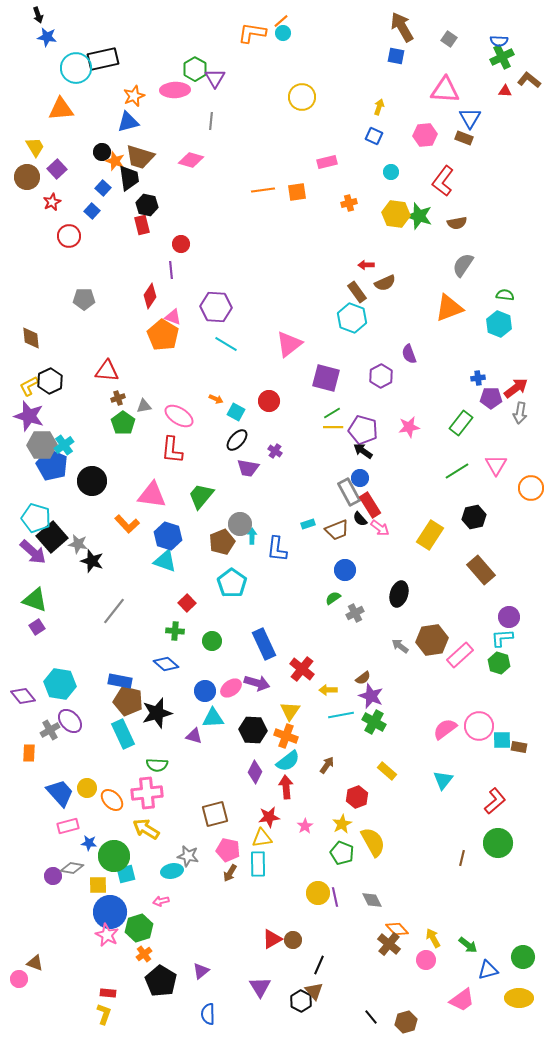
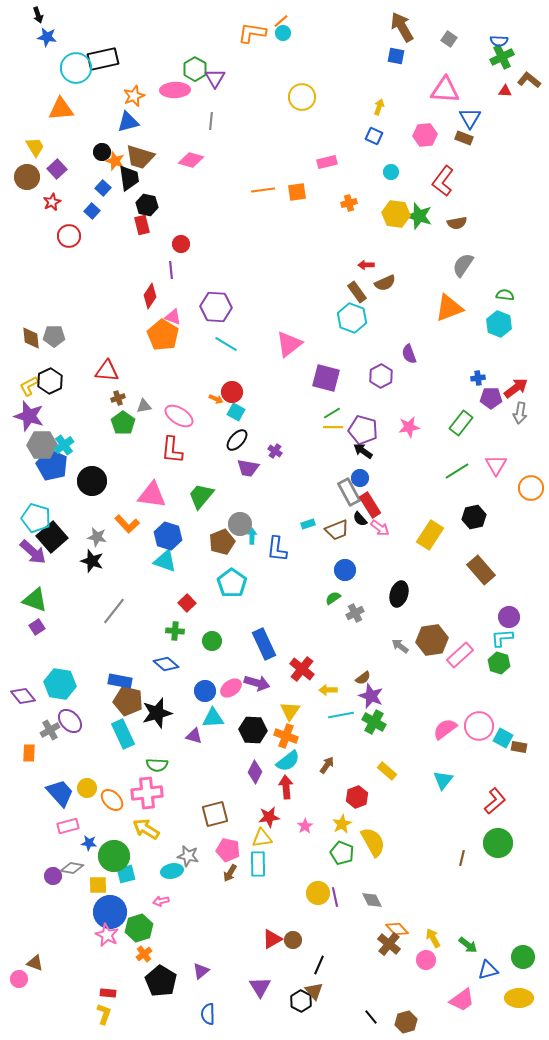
gray pentagon at (84, 299): moved 30 px left, 37 px down
red circle at (269, 401): moved 37 px left, 9 px up
gray star at (78, 544): moved 19 px right, 7 px up
cyan square at (502, 740): moved 1 px right, 2 px up; rotated 30 degrees clockwise
